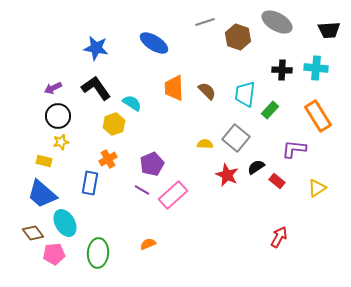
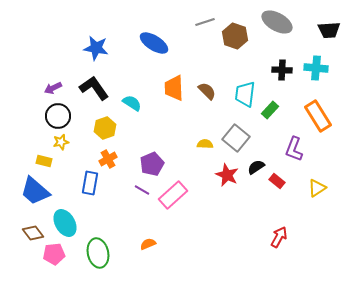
brown hexagon: moved 3 px left, 1 px up
black L-shape: moved 2 px left
yellow hexagon: moved 9 px left, 4 px down
purple L-shape: rotated 75 degrees counterclockwise
blue trapezoid: moved 7 px left, 3 px up
green ellipse: rotated 16 degrees counterclockwise
